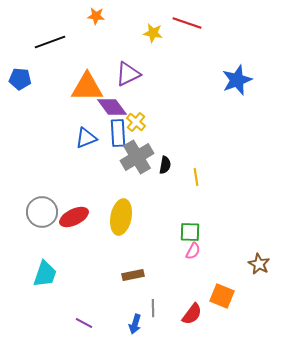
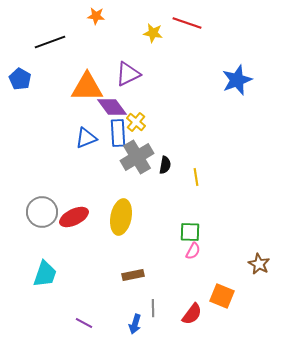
blue pentagon: rotated 25 degrees clockwise
